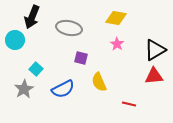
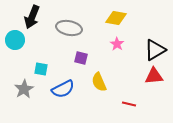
cyan square: moved 5 px right; rotated 32 degrees counterclockwise
